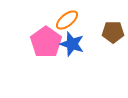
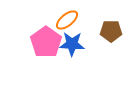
brown pentagon: moved 2 px left, 1 px up
blue star: rotated 15 degrees counterclockwise
